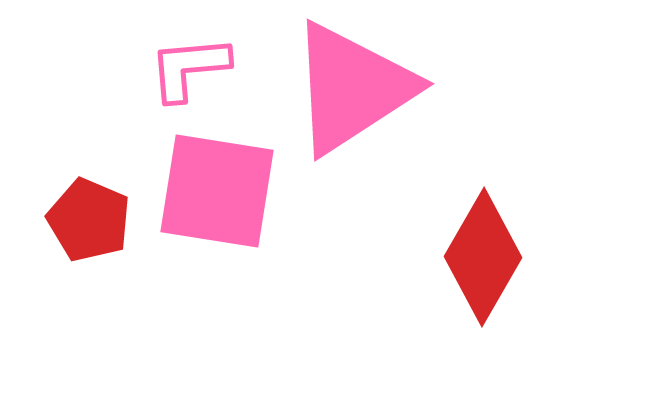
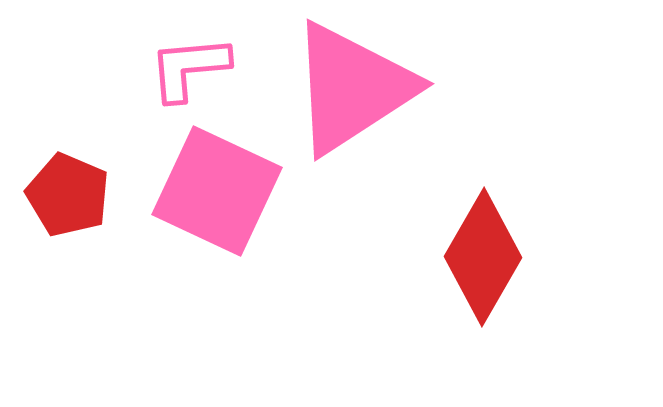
pink square: rotated 16 degrees clockwise
red pentagon: moved 21 px left, 25 px up
